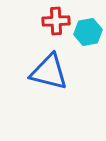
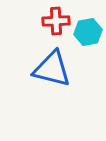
blue triangle: moved 3 px right, 3 px up
